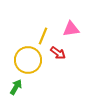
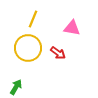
pink triangle: moved 1 px right, 1 px up; rotated 18 degrees clockwise
yellow line: moved 10 px left, 17 px up
yellow circle: moved 12 px up
